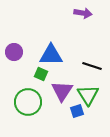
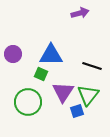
purple arrow: moved 3 px left; rotated 24 degrees counterclockwise
purple circle: moved 1 px left, 2 px down
purple triangle: moved 1 px right, 1 px down
green triangle: rotated 10 degrees clockwise
